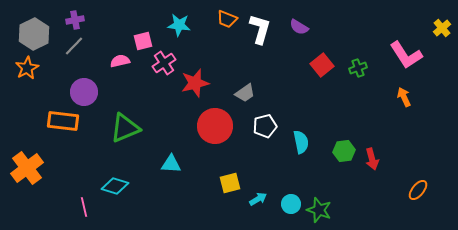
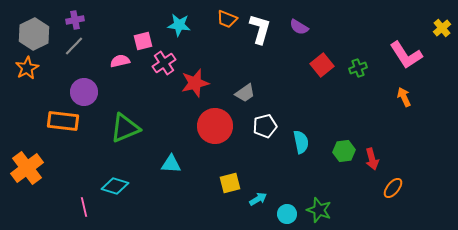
orange ellipse: moved 25 px left, 2 px up
cyan circle: moved 4 px left, 10 px down
